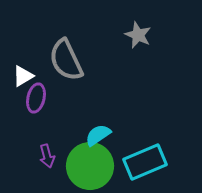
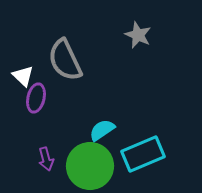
gray semicircle: moved 1 px left
white triangle: rotated 45 degrees counterclockwise
cyan semicircle: moved 4 px right, 5 px up
purple arrow: moved 1 px left, 3 px down
cyan rectangle: moved 2 px left, 8 px up
